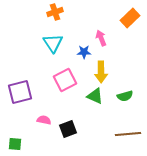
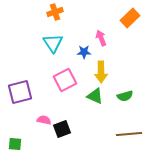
black square: moved 6 px left
brown line: moved 1 px right
